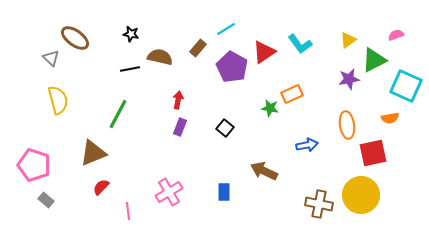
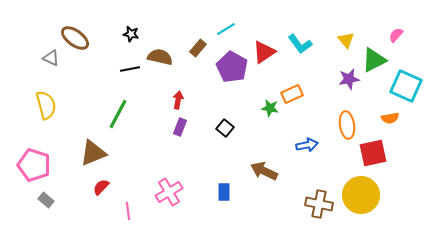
pink semicircle: rotated 28 degrees counterclockwise
yellow triangle: moved 2 px left; rotated 36 degrees counterclockwise
gray triangle: rotated 18 degrees counterclockwise
yellow semicircle: moved 12 px left, 5 px down
